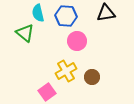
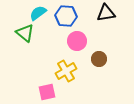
cyan semicircle: rotated 66 degrees clockwise
brown circle: moved 7 px right, 18 px up
pink square: rotated 24 degrees clockwise
